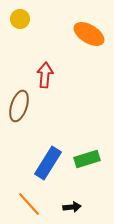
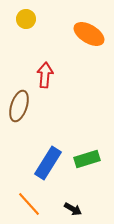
yellow circle: moved 6 px right
black arrow: moved 1 px right, 2 px down; rotated 36 degrees clockwise
